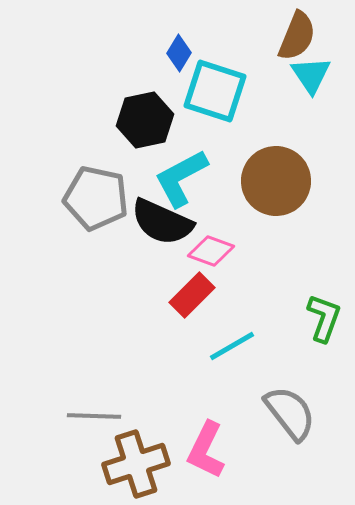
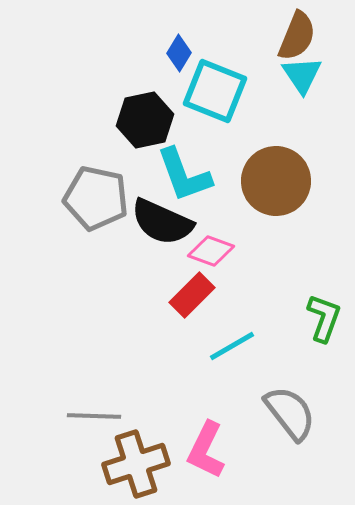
cyan triangle: moved 9 px left
cyan square: rotated 4 degrees clockwise
cyan L-shape: moved 3 px right, 3 px up; rotated 82 degrees counterclockwise
